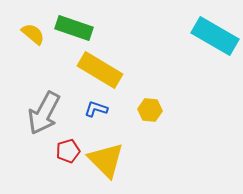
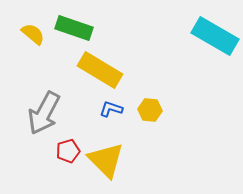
blue L-shape: moved 15 px right
